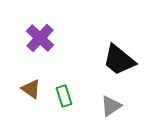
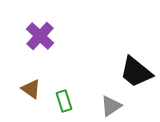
purple cross: moved 2 px up
black trapezoid: moved 17 px right, 12 px down
green rectangle: moved 5 px down
